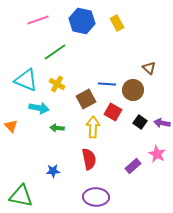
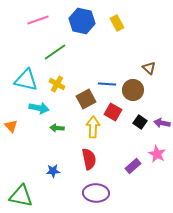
cyan triangle: rotated 10 degrees counterclockwise
purple ellipse: moved 4 px up
